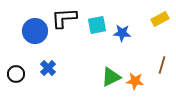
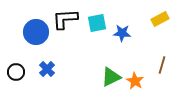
black L-shape: moved 1 px right, 1 px down
cyan square: moved 2 px up
blue circle: moved 1 px right, 1 px down
blue cross: moved 1 px left, 1 px down
black circle: moved 2 px up
orange star: rotated 24 degrees clockwise
